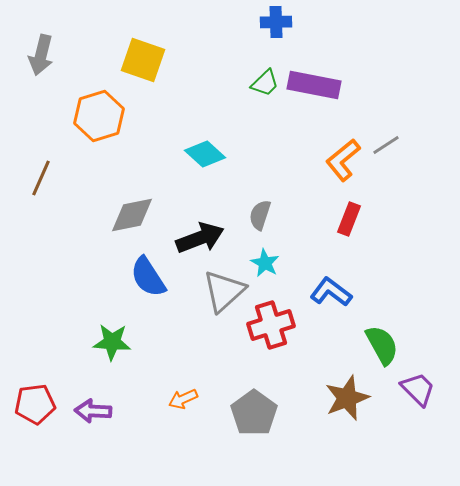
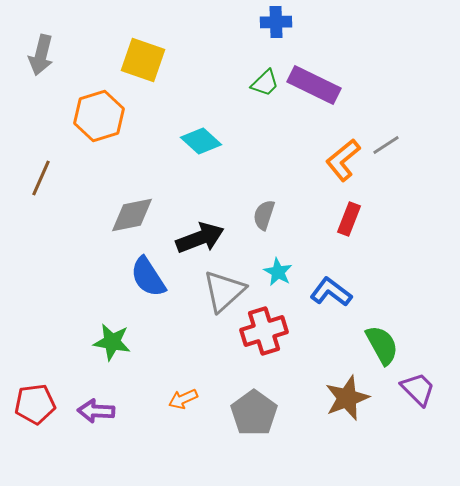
purple rectangle: rotated 15 degrees clockwise
cyan diamond: moved 4 px left, 13 px up
gray semicircle: moved 4 px right
cyan star: moved 13 px right, 9 px down
red cross: moved 7 px left, 6 px down
green star: rotated 6 degrees clockwise
purple arrow: moved 3 px right
